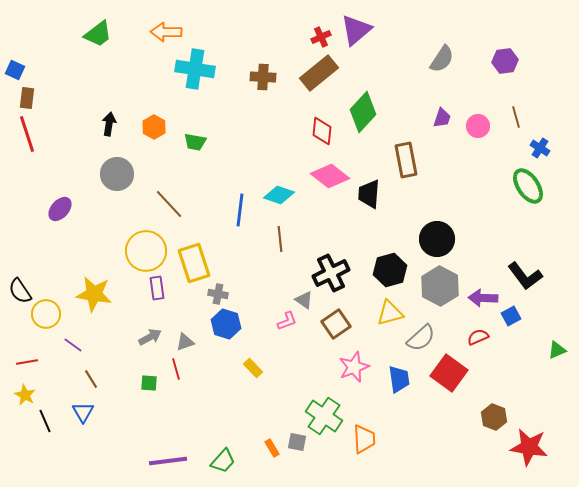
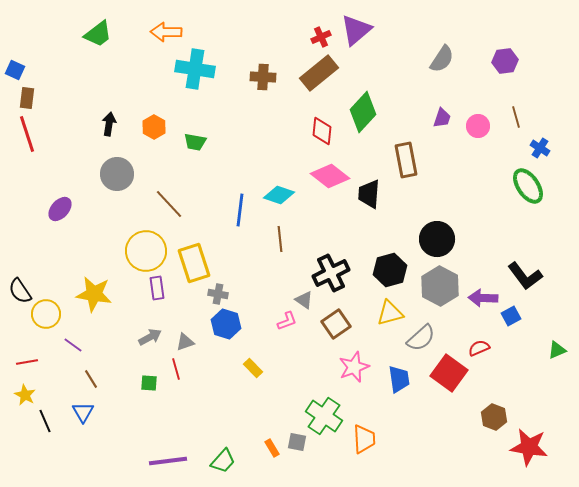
red semicircle at (478, 337): moved 1 px right, 11 px down
